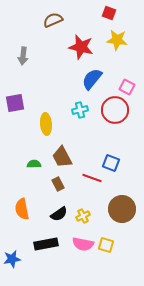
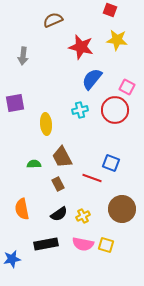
red square: moved 1 px right, 3 px up
